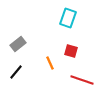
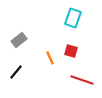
cyan rectangle: moved 5 px right
gray rectangle: moved 1 px right, 4 px up
orange line: moved 5 px up
